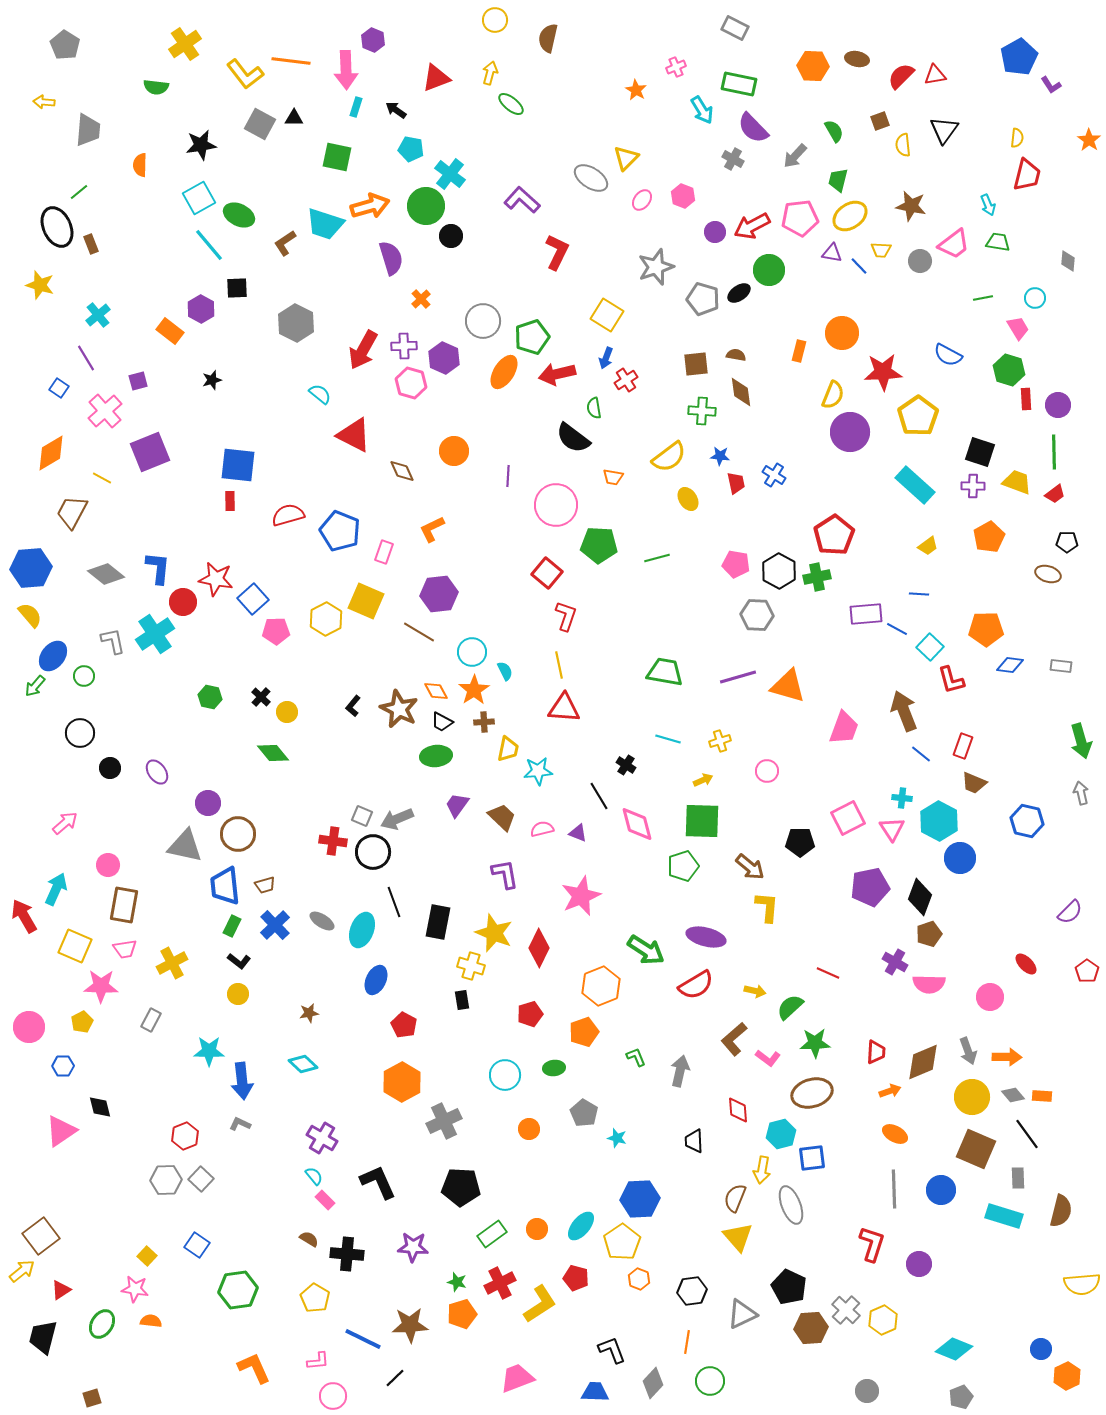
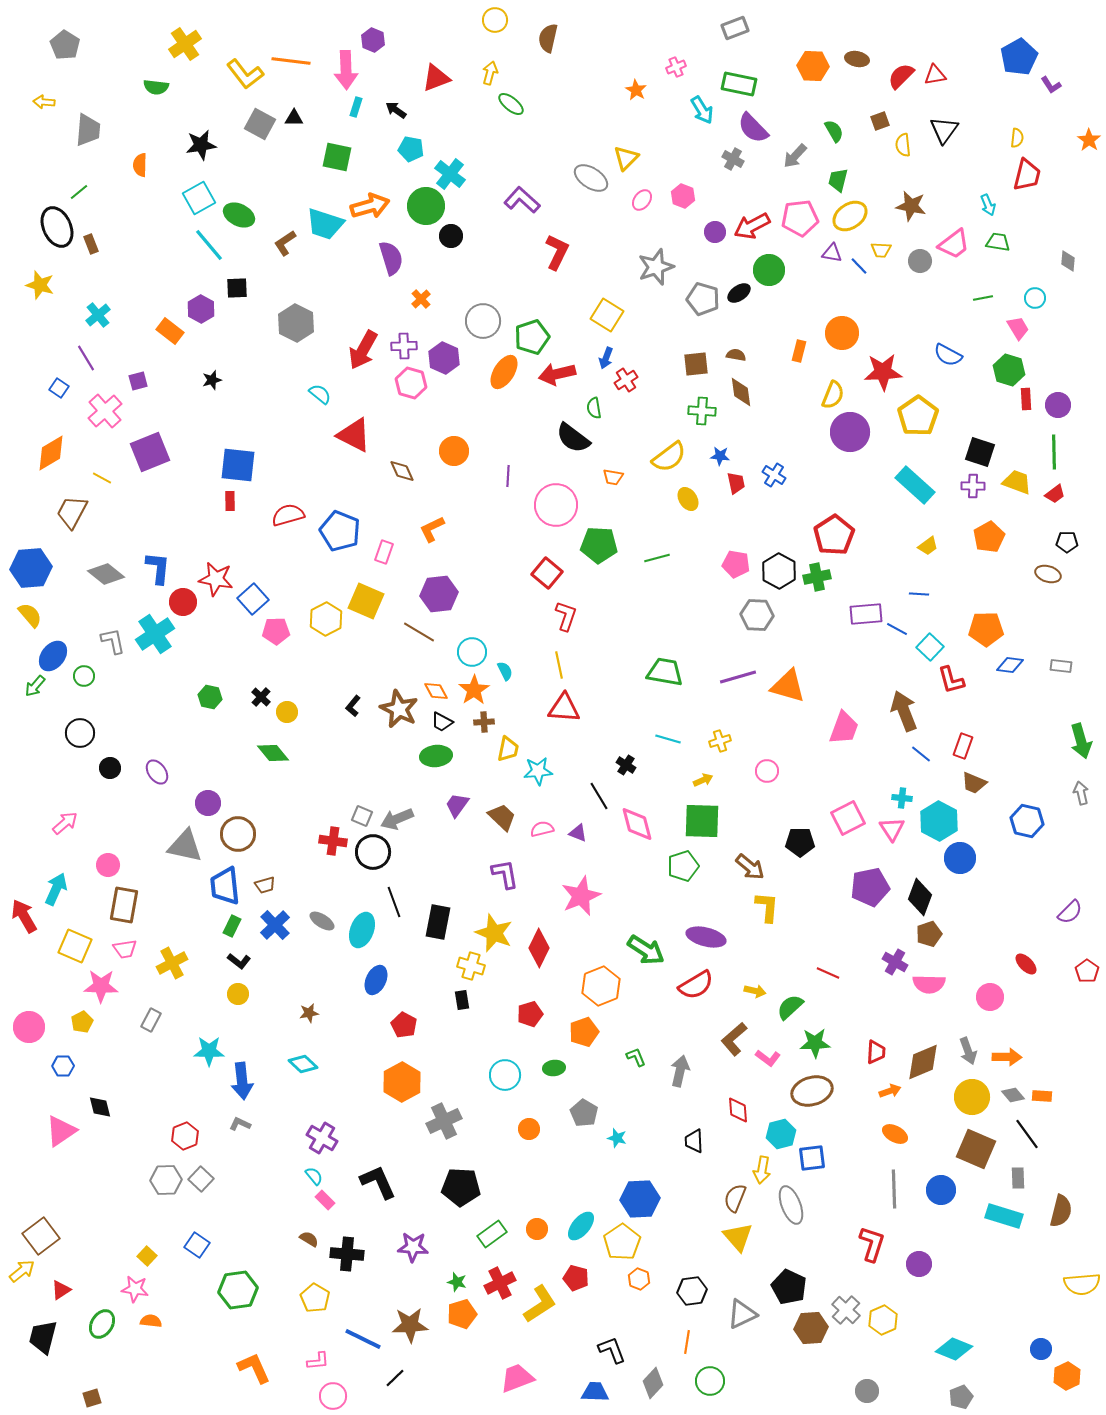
gray rectangle at (735, 28): rotated 48 degrees counterclockwise
brown ellipse at (812, 1093): moved 2 px up
